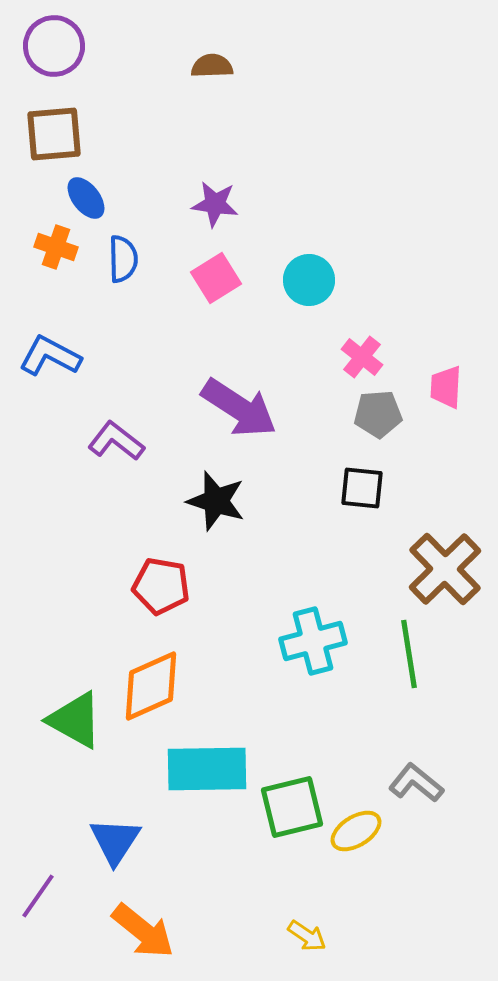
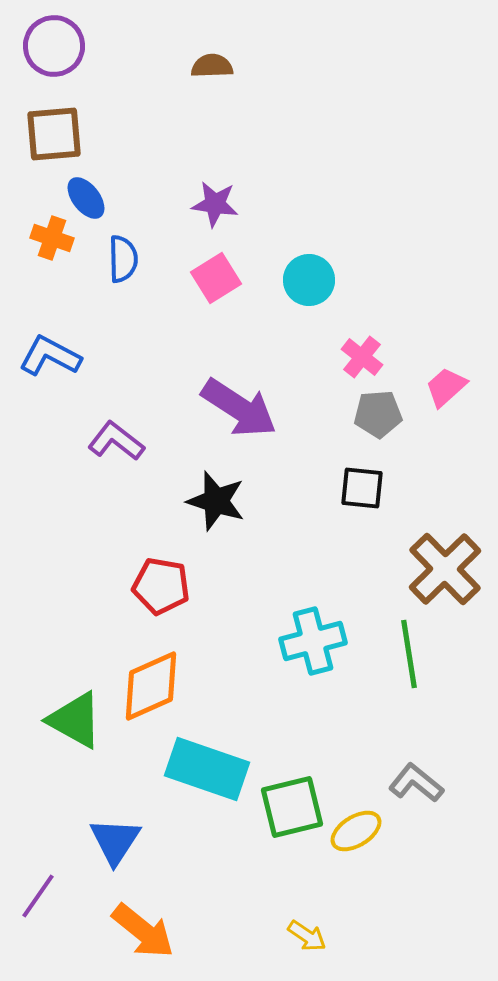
orange cross: moved 4 px left, 9 px up
pink trapezoid: rotated 45 degrees clockwise
cyan rectangle: rotated 20 degrees clockwise
